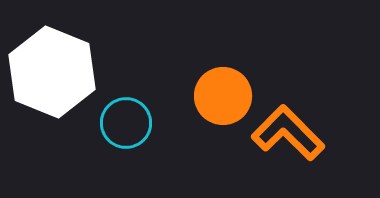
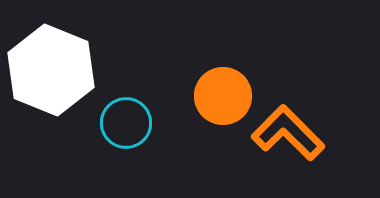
white hexagon: moved 1 px left, 2 px up
